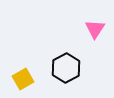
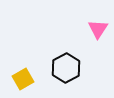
pink triangle: moved 3 px right
